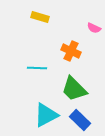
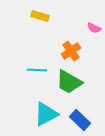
yellow rectangle: moved 1 px up
orange cross: rotated 30 degrees clockwise
cyan line: moved 2 px down
green trapezoid: moved 5 px left, 7 px up; rotated 16 degrees counterclockwise
cyan triangle: moved 1 px up
